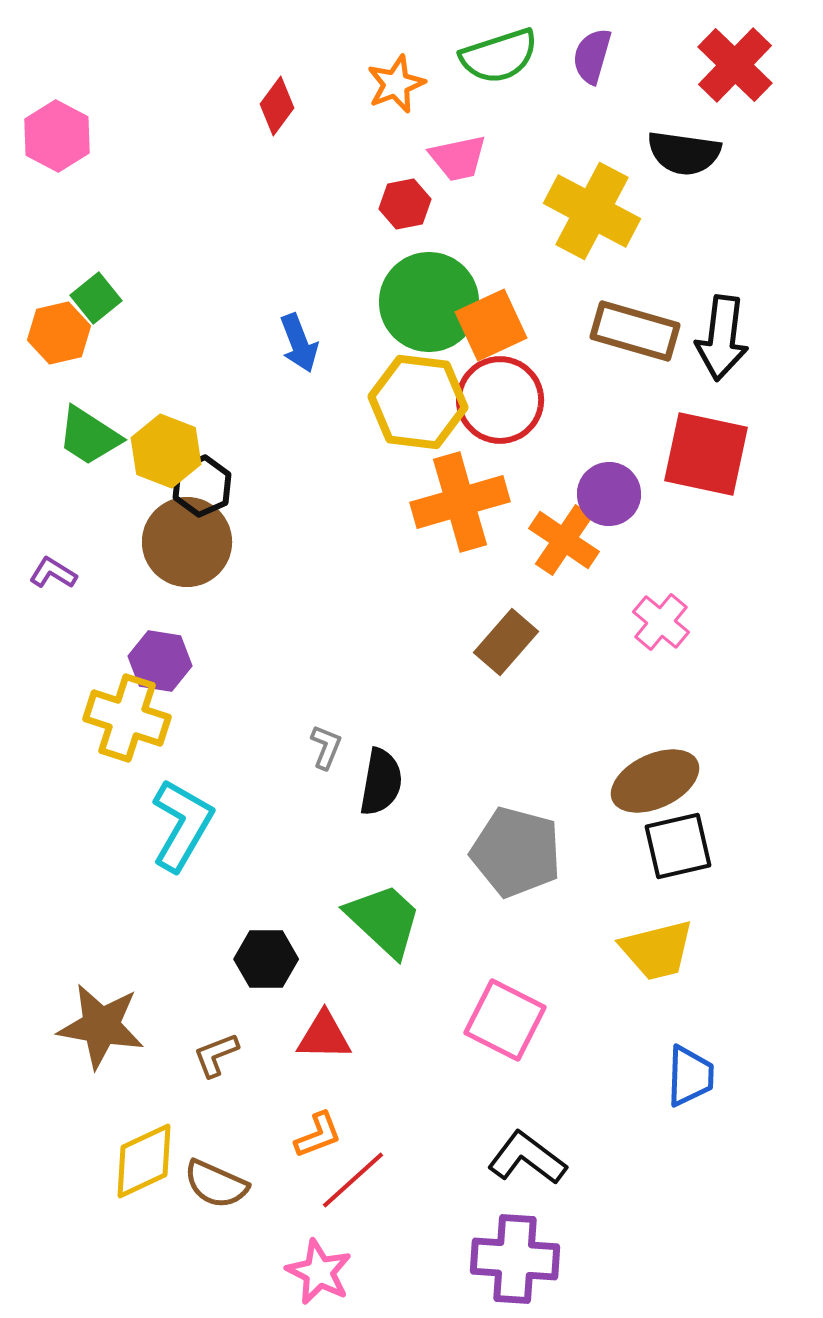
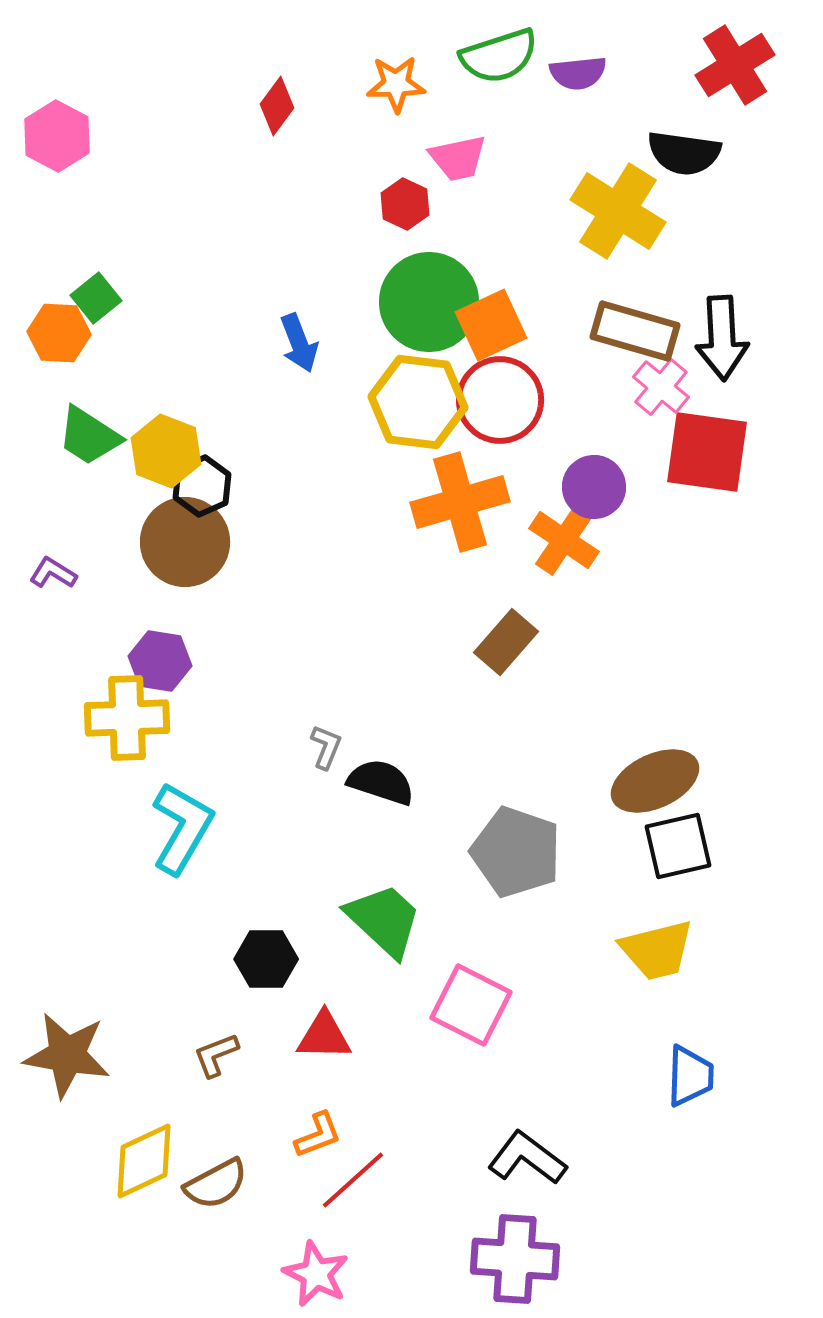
purple semicircle at (592, 56): moved 14 px left, 17 px down; rotated 112 degrees counterclockwise
red cross at (735, 65): rotated 14 degrees clockwise
orange star at (396, 84): rotated 20 degrees clockwise
red hexagon at (405, 204): rotated 24 degrees counterclockwise
yellow cross at (592, 211): moved 26 px right; rotated 4 degrees clockwise
orange hexagon at (59, 333): rotated 16 degrees clockwise
black arrow at (722, 338): rotated 10 degrees counterclockwise
red square at (706, 454): moved 1 px right, 2 px up; rotated 4 degrees counterclockwise
purple circle at (609, 494): moved 15 px left, 7 px up
brown circle at (187, 542): moved 2 px left
pink cross at (661, 622): moved 235 px up
yellow cross at (127, 718): rotated 20 degrees counterclockwise
black semicircle at (381, 782): rotated 82 degrees counterclockwise
cyan L-shape at (182, 825): moved 3 px down
gray pentagon at (516, 852): rotated 4 degrees clockwise
pink square at (505, 1020): moved 34 px left, 15 px up
brown star at (101, 1026): moved 34 px left, 29 px down
brown semicircle at (216, 1184): rotated 52 degrees counterclockwise
pink star at (319, 1272): moved 3 px left, 2 px down
